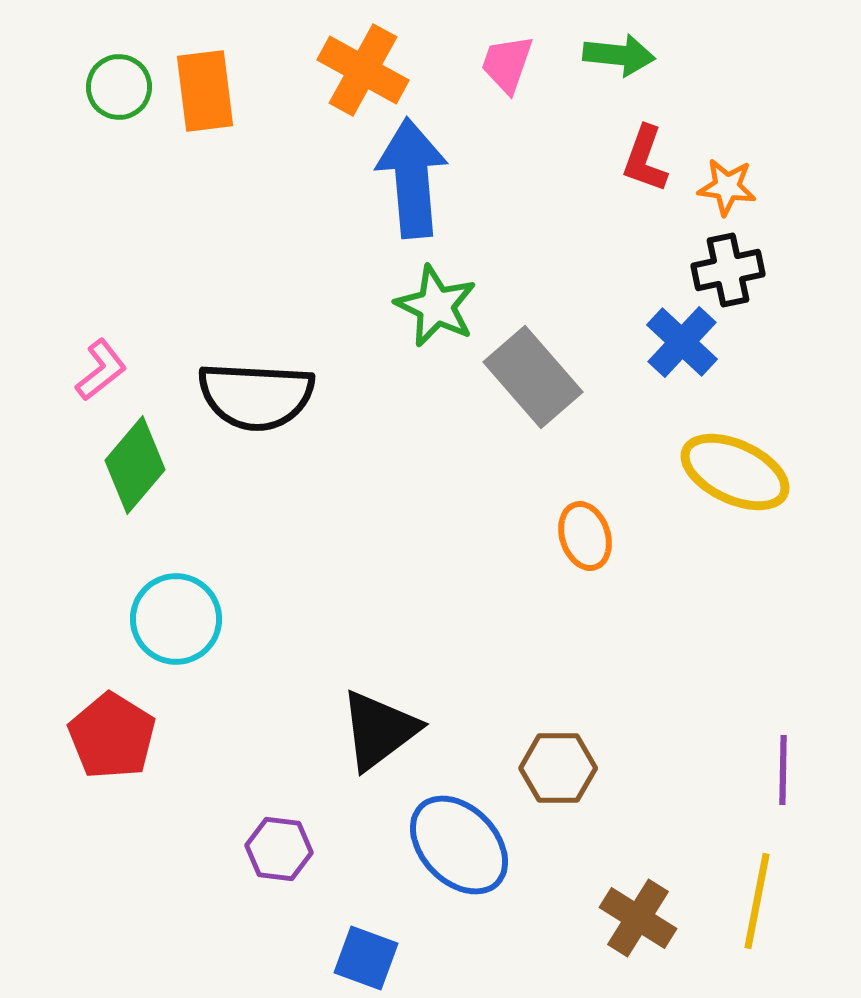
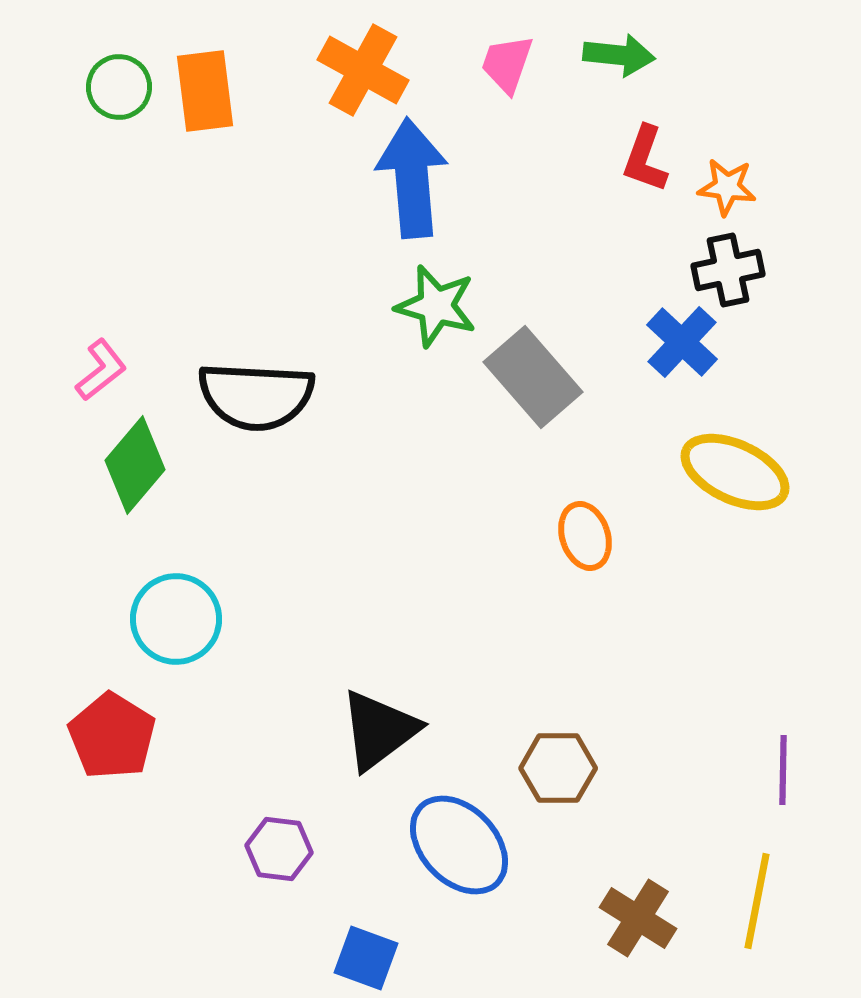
green star: rotated 10 degrees counterclockwise
